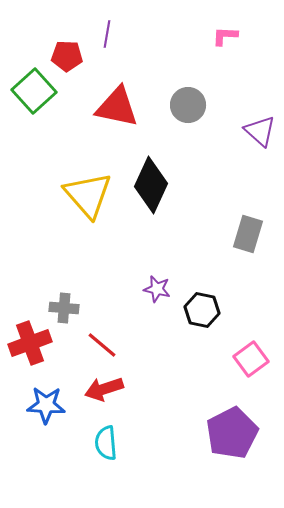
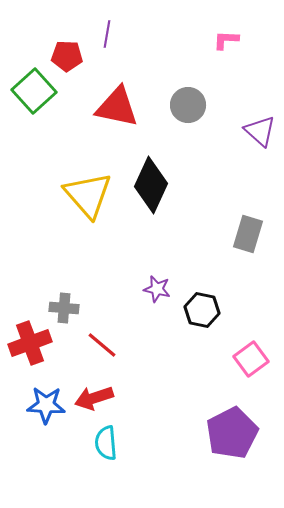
pink L-shape: moved 1 px right, 4 px down
red arrow: moved 10 px left, 9 px down
